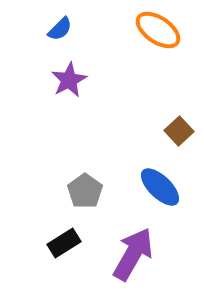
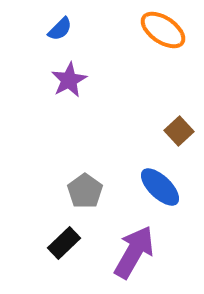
orange ellipse: moved 5 px right
black rectangle: rotated 12 degrees counterclockwise
purple arrow: moved 1 px right, 2 px up
